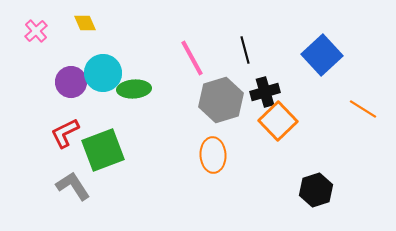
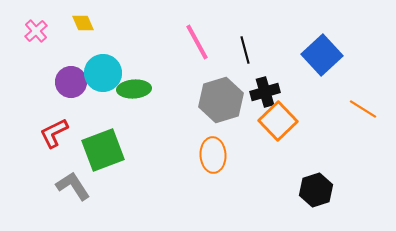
yellow diamond: moved 2 px left
pink line: moved 5 px right, 16 px up
red L-shape: moved 11 px left
